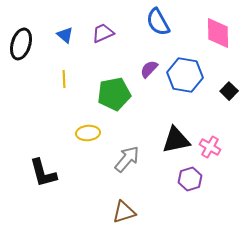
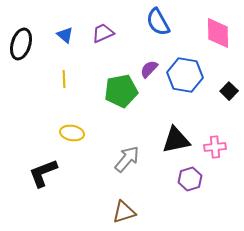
green pentagon: moved 7 px right, 3 px up
yellow ellipse: moved 16 px left; rotated 15 degrees clockwise
pink cross: moved 5 px right; rotated 35 degrees counterclockwise
black L-shape: rotated 84 degrees clockwise
